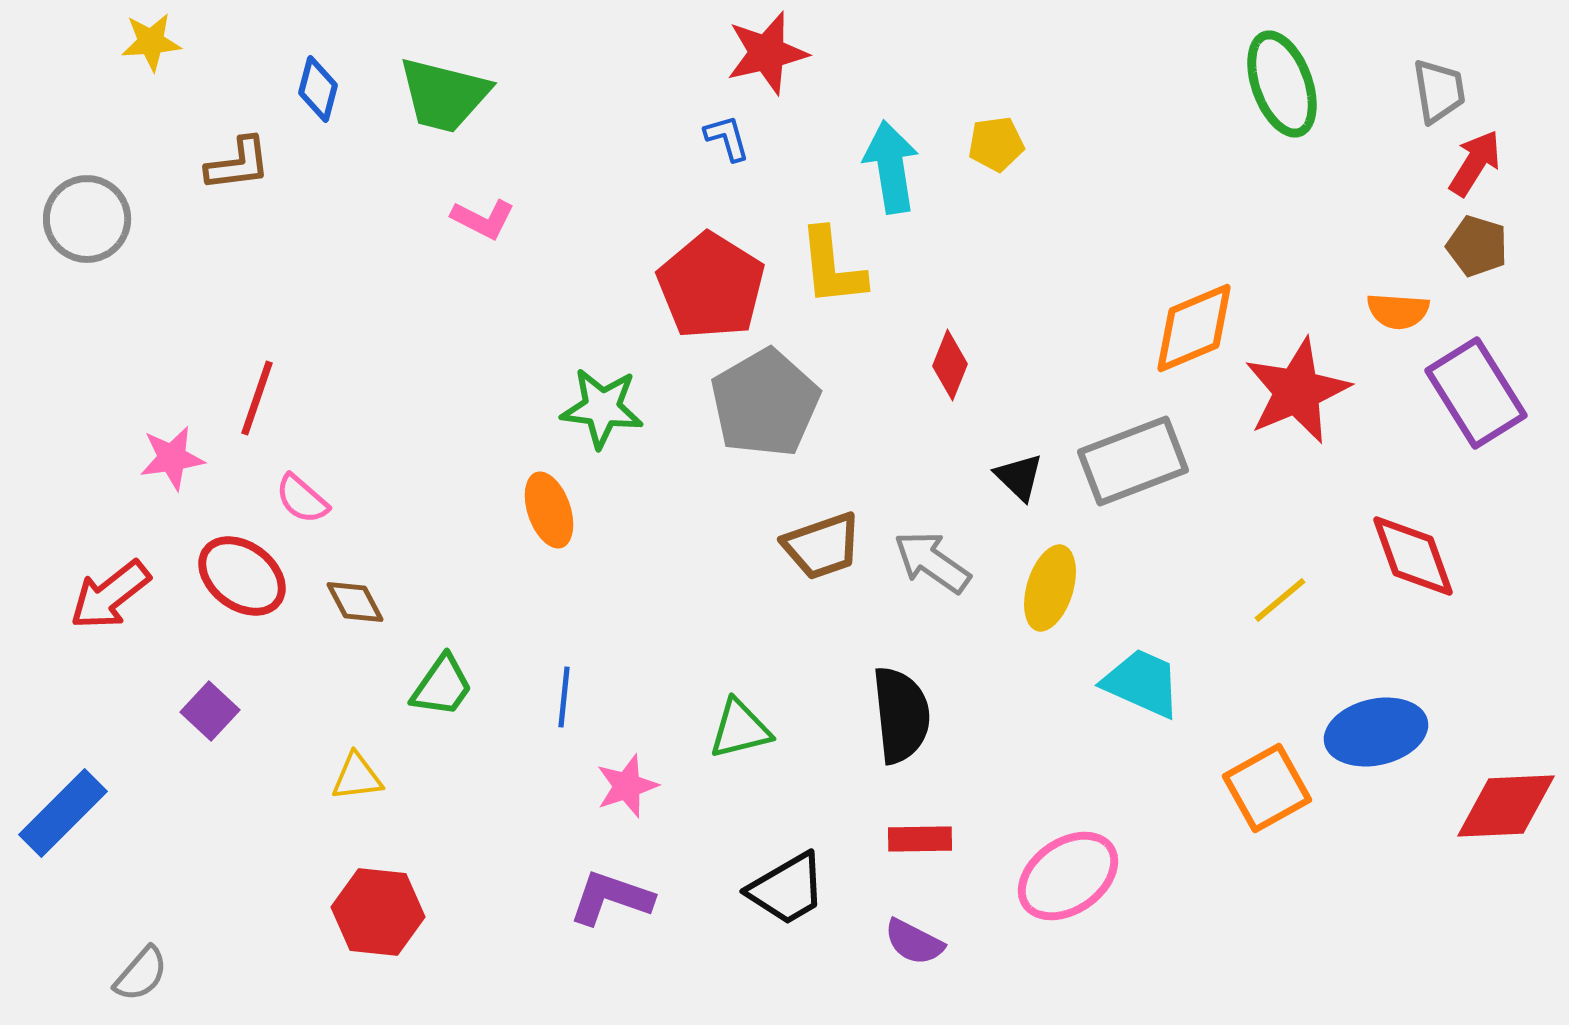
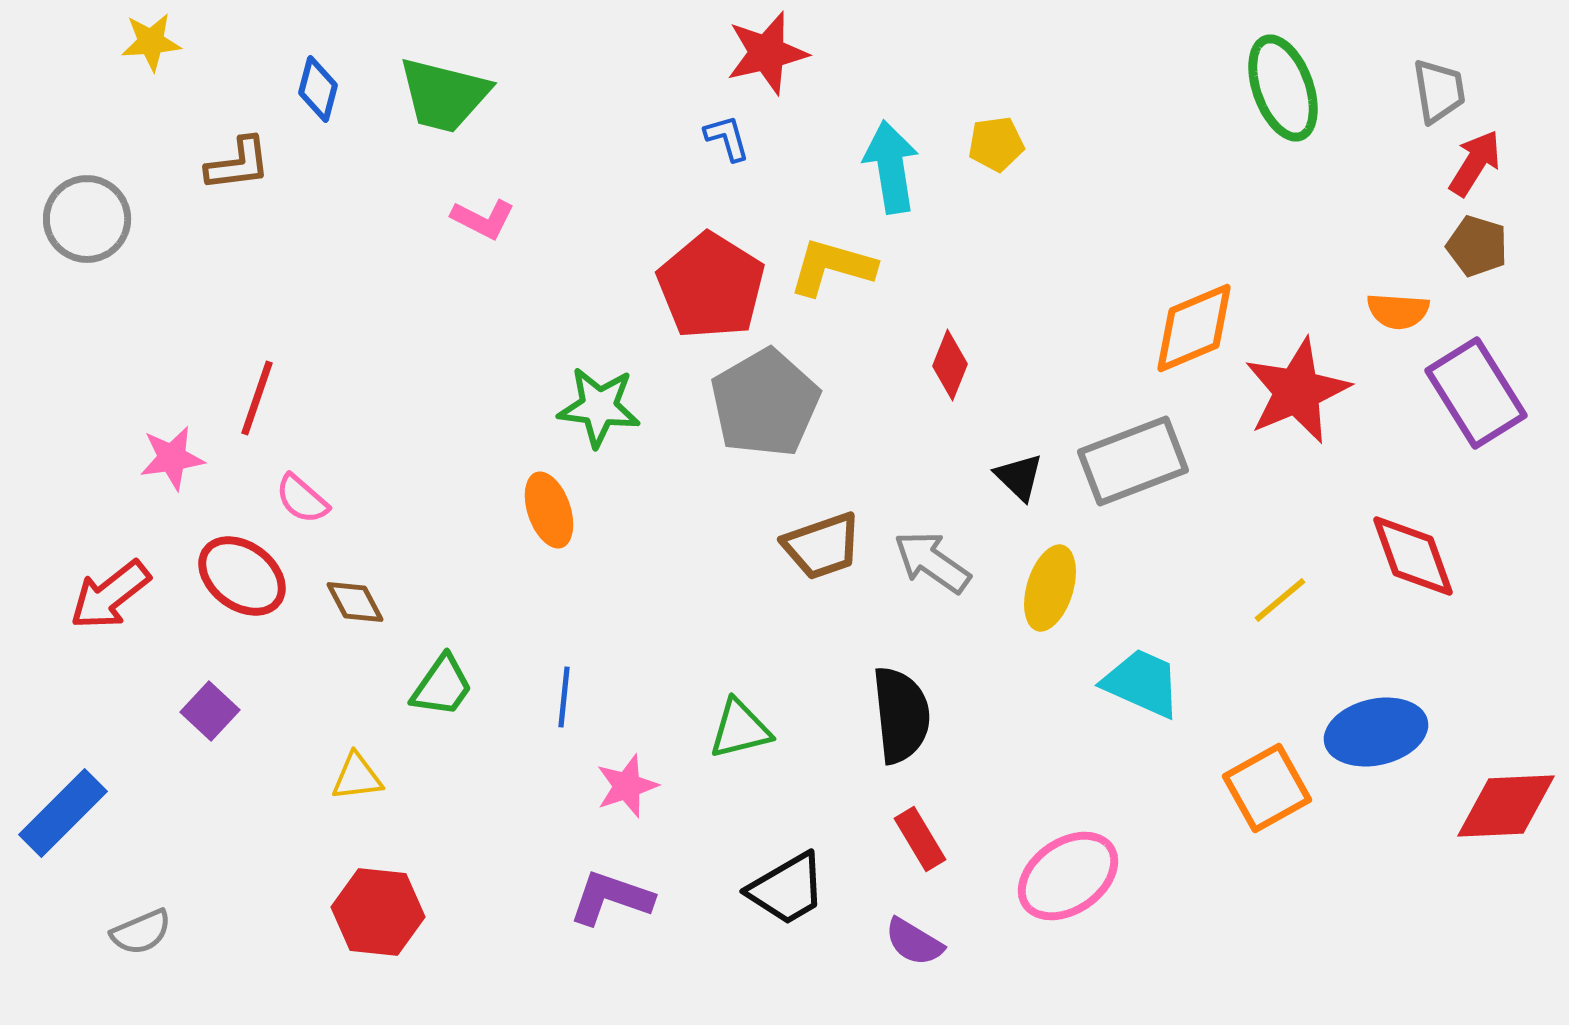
green ellipse at (1282, 84): moved 1 px right, 4 px down
yellow L-shape at (832, 267): rotated 112 degrees clockwise
green star at (602, 408): moved 3 px left, 1 px up
red rectangle at (920, 839): rotated 60 degrees clockwise
purple semicircle at (914, 942): rotated 4 degrees clockwise
gray semicircle at (141, 974): moved 42 px up; rotated 26 degrees clockwise
